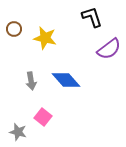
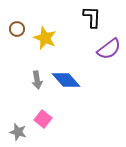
black L-shape: rotated 20 degrees clockwise
brown circle: moved 3 px right
yellow star: rotated 10 degrees clockwise
gray arrow: moved 6 px right, 1 px up
pink square: moved 2 px down
